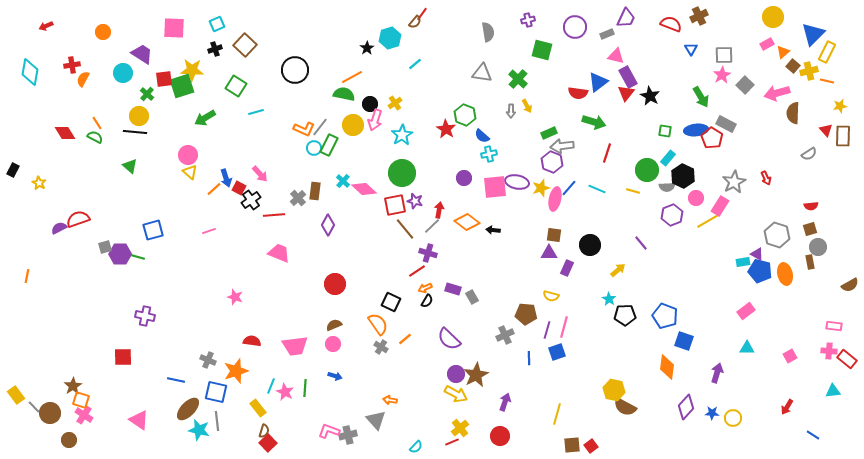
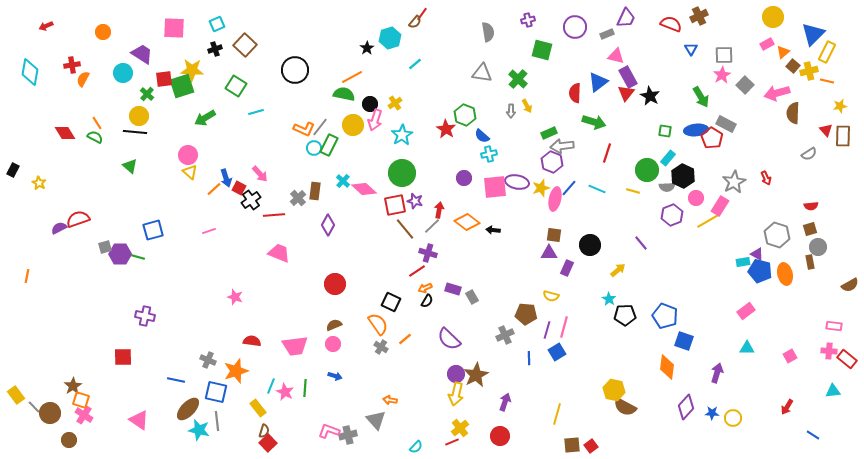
red semicircle at (578, 93): moved 3 px left; rotated 84 degrees clockwise
blue square at (557, 352): rotated 12 degrees counterclockwise
yellow arrow at (456, 394): rotated 75 degrees clockwise
